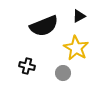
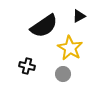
black semicircle: rotated 12 degrees counterclockwise
yellow star: moved 6 px left
gray circle: moved 1 px down
